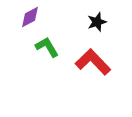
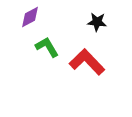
black star: rotated 24 degrees clockwise
red L-shape: moved 6 px left
